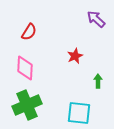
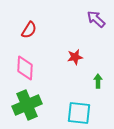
red semicircle: moved 2 px up
red star: moved 1 px down; rotated 14 degrees clockwise
